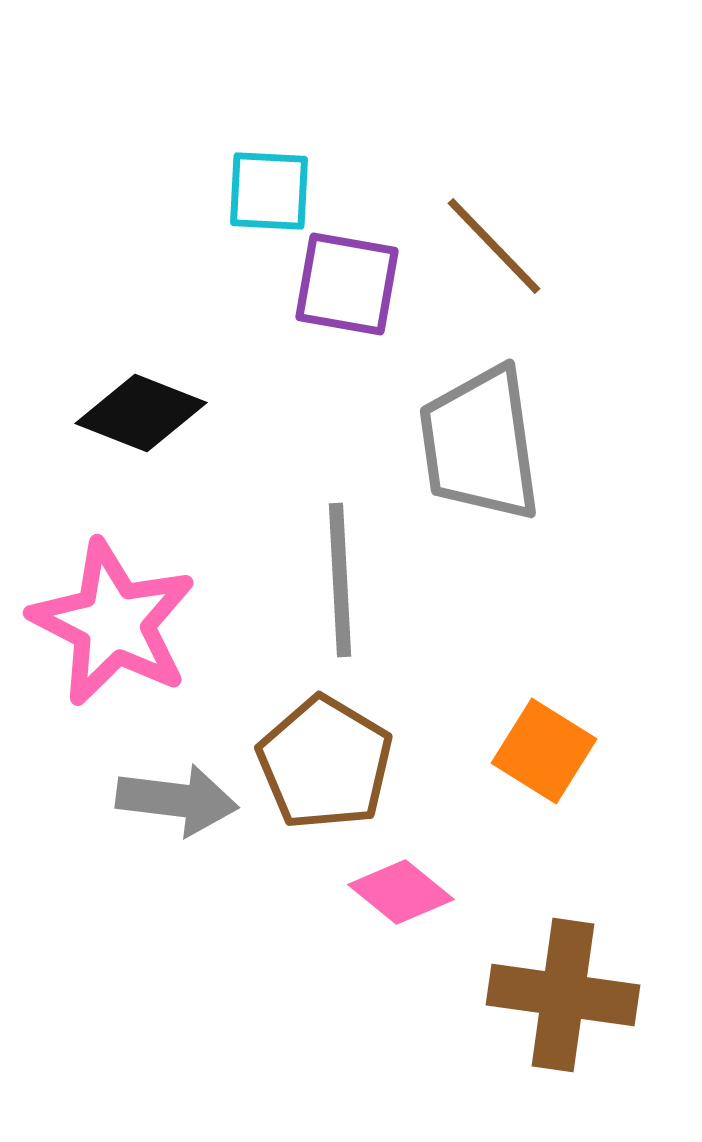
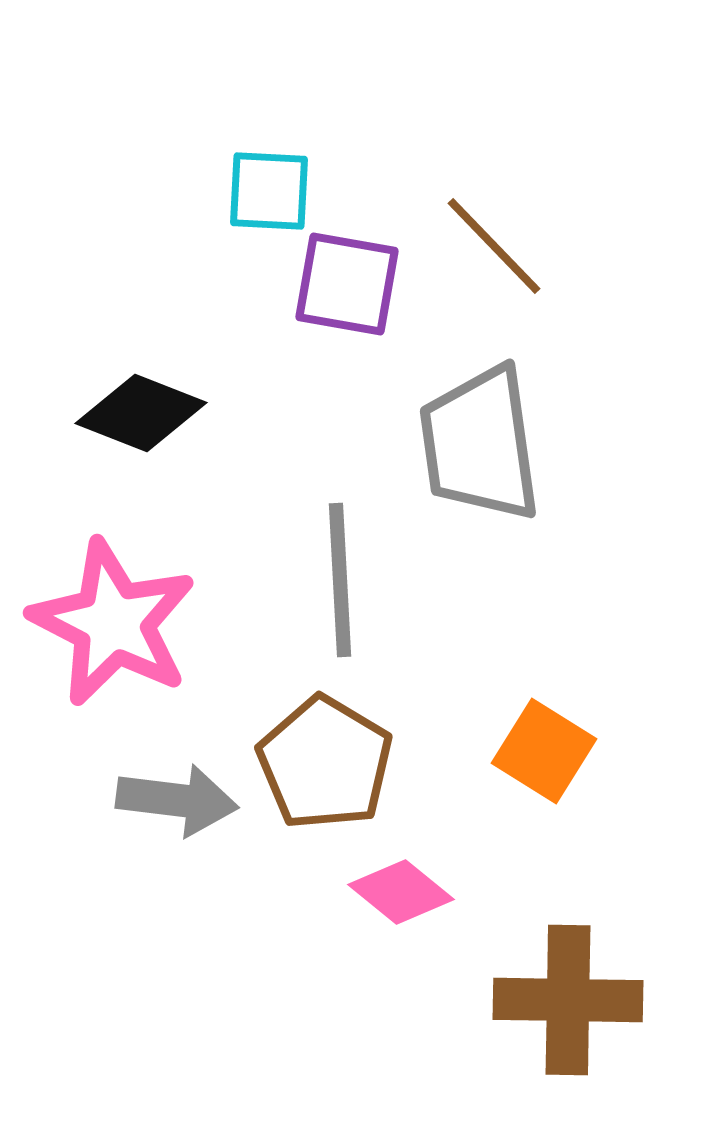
brown cross: moved 5 px right, 5 px down; rotated 7 degrees counterclockwise
